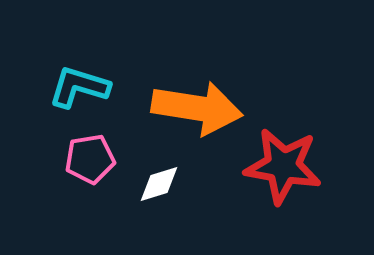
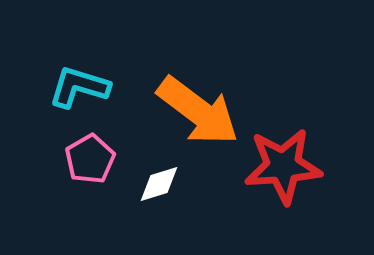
orange arrow: moved 1 px right, 3 px down; rotated 28 degrees clockwise
pink pentagon: rotated 21 degrees counterclockwise
red star: rotated 14 degrees counterclockwise
